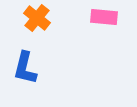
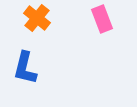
pink rectangle: moved 2 px left, 2 px down; rotated 64 degrees clockwise
